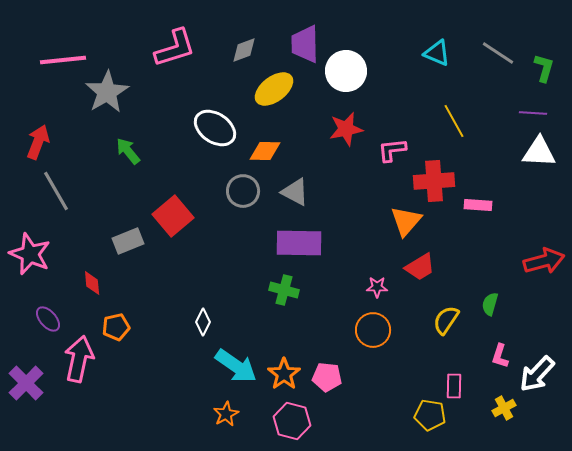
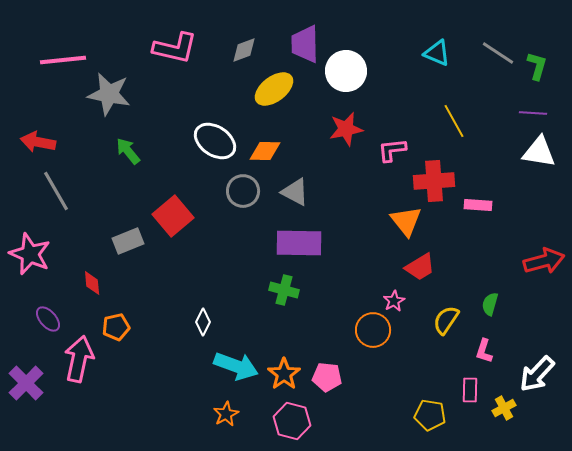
pink L-shape at (175, 48): rotated 30 degrees clockwise
green L-shape at (544, 68): moved 7 px left, 2 px up
gray star at (107, 92): moved 2 px right, 2 px down; rotated 30 degrees counterclockwise
white ellipse at (215, 128): moved 13 px down
red arrow at (38, 142): rotated 100 degrees counterclockwise
white triangle at (539, 152): rotated 6 degrees clockwise
orange triangle at (406, 221): rotated 20 degrees counterclockwise
pink star at (377, 287): moved 17 px right, 14 px down; rotated 30 degrees counterclockwise
pink L-shape at (500, 356): moved 16 px left, 5 px up
cyan arrow at (236, 366): rotated 15 degrees counterclockwise
pink rectangle at (454, 386): moved 16 px right, 4 px down
